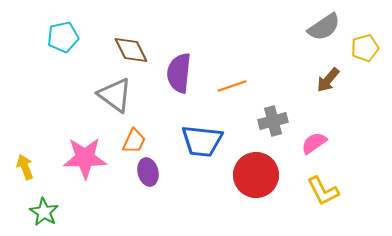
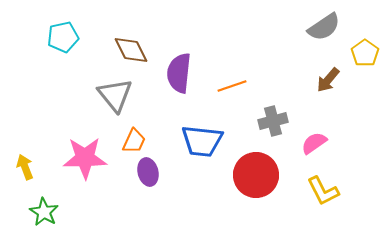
yellow pentagon: moved 5 px down; rotated 20 degrees counterclockwise
gray triangle: rotated 15 degrees clockwise
